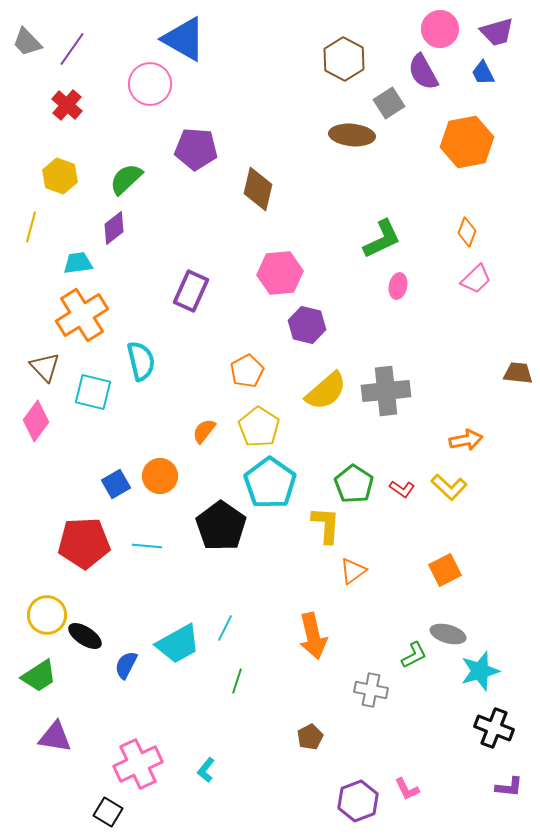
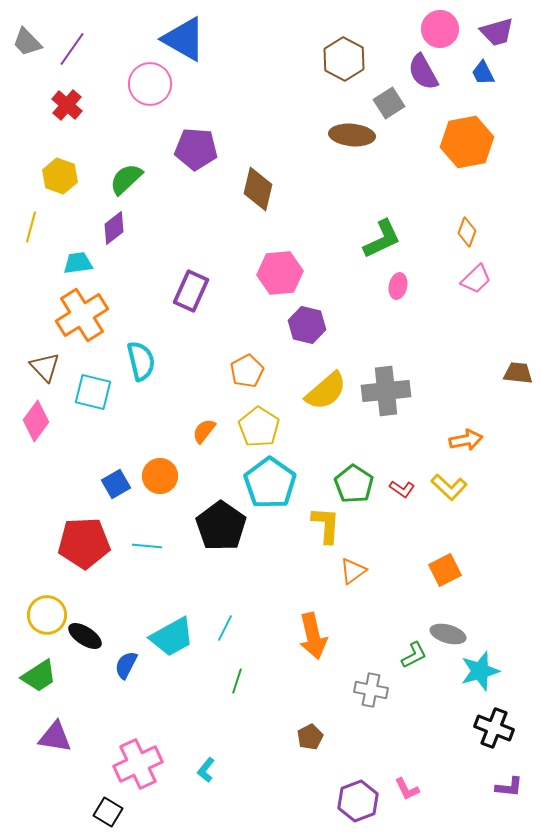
cyan trapezoid at (178, 644): moved 6 px left, 7 px up
